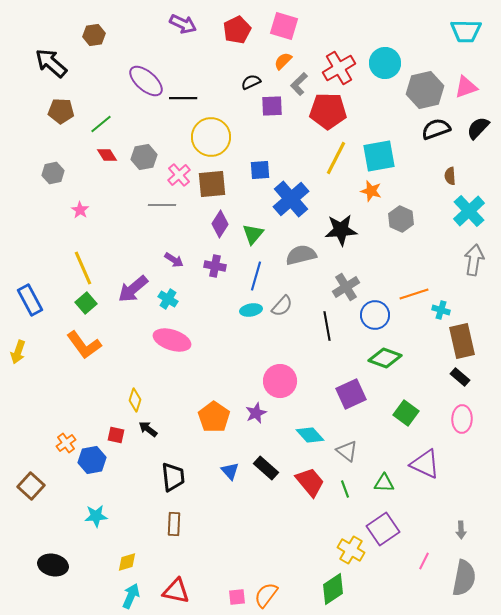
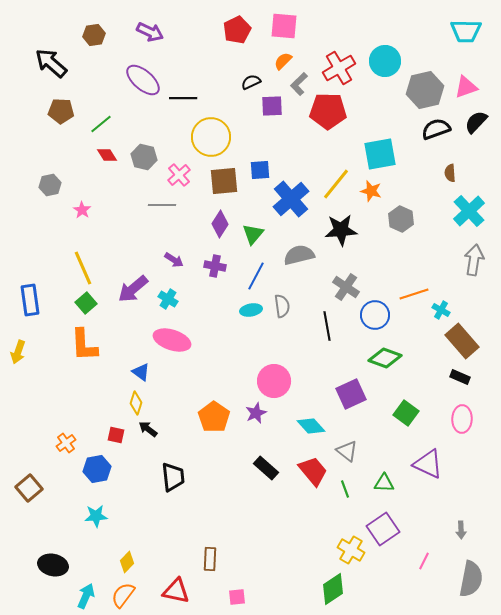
purple arrow at (183, 24): moved 33 px left, 8 px down
pink square at (284, 26): rotated 12 degrees counterclockwise
cyan circle at (385, 63): moved 2 px up
purple ellipse at (146, 81): moved 3 px left, 1 px up
black semicircle at (478, 128): moved 2 px left, 6 px up
cyan square at (379, 156): moved 1 px right, 2 px up
gray hexagon at (144, 157): rotated 25 degrees clockwise
yellow line at (336, 158): moved 26 px down; rotated 12 degrees clockwise
gray hexagon at (53, 173): moved 3 px left, 12 px down
brown semicircle at (450, 176): moved 3 px up
brown square at (212, 184): moved 12 px right, 3 px up
pink star at (80, 210): moved 2 px right
gray semicircle at (301, 255): moved 2 px left
blue line at (256, 276): rotated 12 degrees clockwise
gray cross at (346, 287): rotated 24 degrees counterclockwise
blue rectangle at (30, 300): rotated 20 degrees clockwise
gray semicircle at (282, 306): rotated 50 degrees counterclockwise
cyan cross at (441, 310): rotated 12 degrees clockwise
brown rectangle at (462, 341): rotated 28 degrees counterclockwise
orange L-shape at (84, 345): rotated 33 degrees clockwise
black rectangle at (460, 377): rotated 18 degrees counterclockwise
pink circle at (280, 381): moved 6 px left
yellow diamond at (135, 400): moved 1 px right, 3 px down
cyan diamond at (310, 435): moved 1 px right, 9 px up
blue hexagon at (92, 460): moved 5 px right, 9 px down
purple triangle at (425, 464): moved 3 px right
blue triangle at (230, 471): moved 89 px left, 99 px up; rotated 12 degrees counterclockwise
red trapezoid at (310, 482): moved 3 px right, 11 px up
brown square at (31, 486): moved 2 px left, 2 px down; rotated 8 degrees clockwise
brown rectangle at (174, 524): moved 36 px right, 35 px down
yellow diamond at (127, 562): rotated 30 degrees counterclockwise
gray semicircle at (464, 578): moved 7 px right, 1 px down
orange semicircle at (266, 595): moved 143 px left
cyan arrow at (131, 596): moved 45 px left
